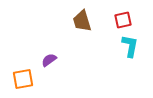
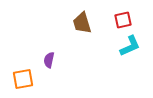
brown trapezoid: moved 2 px down
cyan L-shape: rotated 55 degrees clockwise
purple semicircle: rotated 42 degrees counterclockwise
